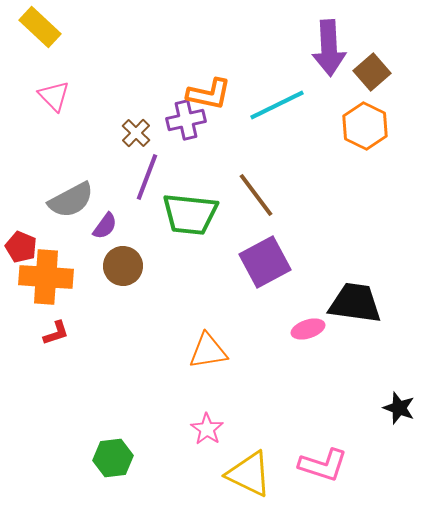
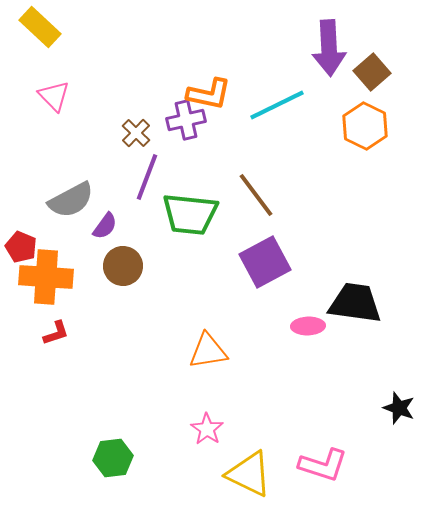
pink ellipse: moved 3 px up; rotated 16 degrees clockwise
